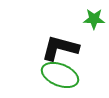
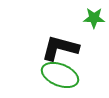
green star: moved 1 px up
